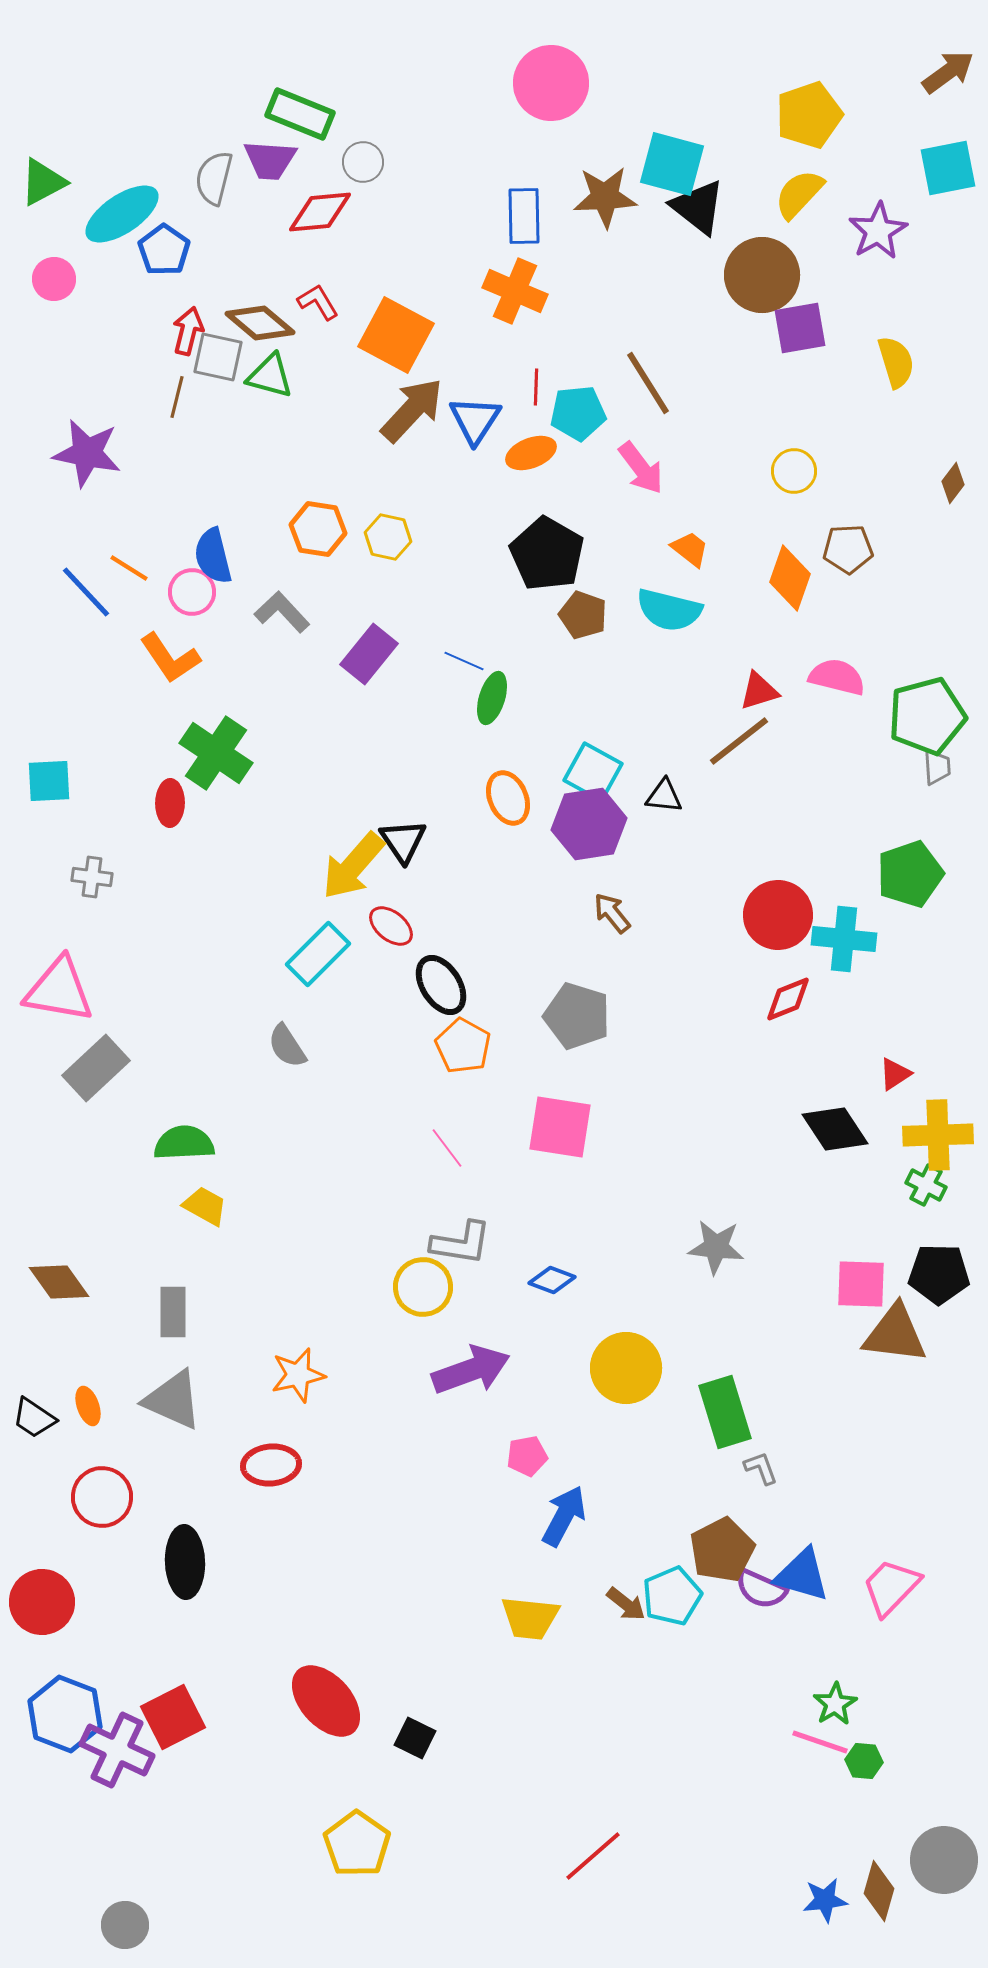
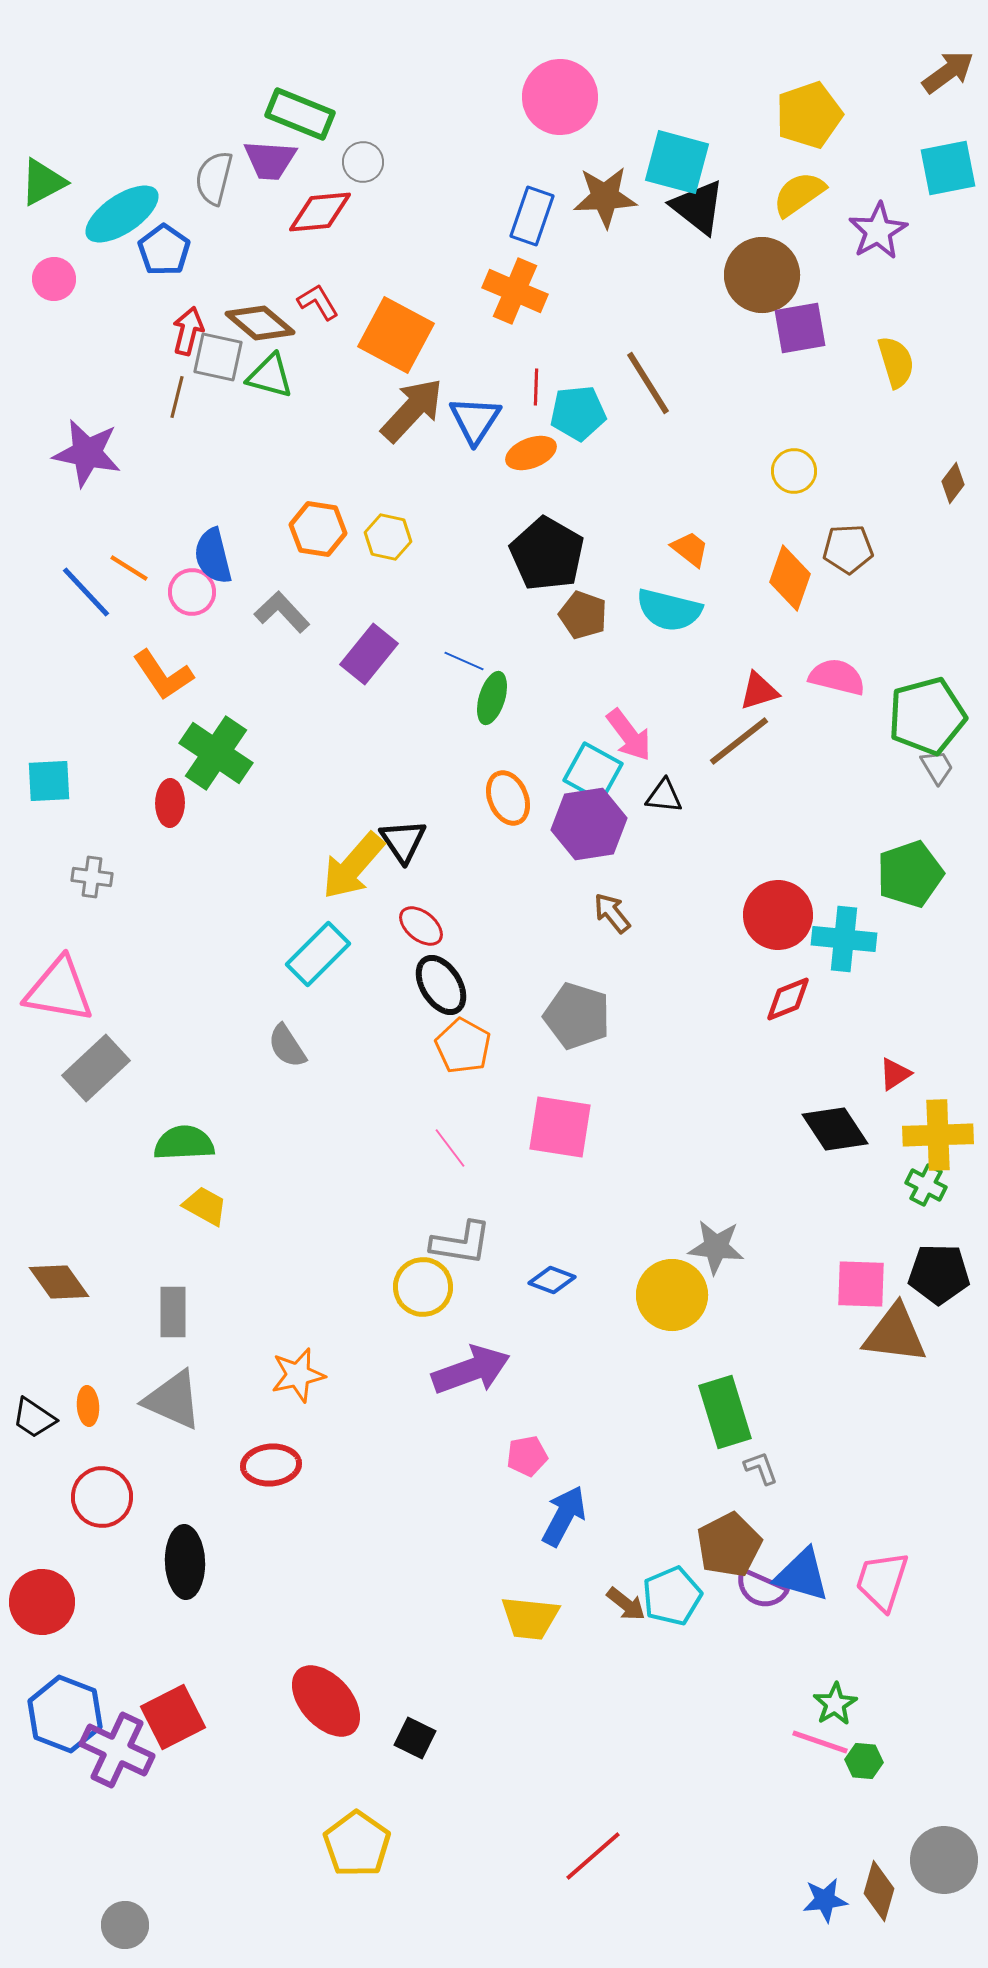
pink circle at (551, 83): moved 9 px right, 14 px down
cyan square at (672, 164): moved 5 px right, 2 px up
yellow semicircle at (799, 194): rotated 12 degrees clockwise
blue rectangle at (524, 216): moved 8 px right; rotated 20 degrees clockwise
pink arrow at (641, 468): moved 12 px left, 267 px down
orange L-shape at (170, 658): moved 7 px left, 17 px down
gray trapezoid at (937, 767): rotated 27 degrees counterclockwise
red ellipse at (391, 926): moved 30 px right
pink line at (447, 1148): moved 3 px right
yellow circle at (626, 1368): moved 46 px right, 73 px up
orange ellipse at (88, 1406): rotated 15 degrees clockwise
brown pentagon at (722, 1550): moved 7 px right, 5 px up
pink trapezoid at (891, 1587): moved 9 px left, 6 px up; rotated 26 degrees counterclockwise
